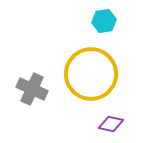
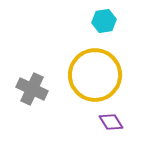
yellow circle: moved 4 px right, 1 px down
purple diamond: moved 2 px up; rotated 45 degrees clockwise
